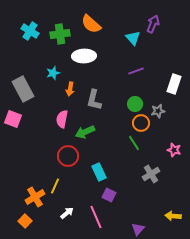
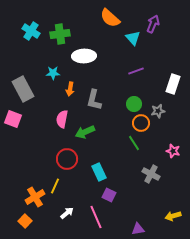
orange semicircle: moved 19 px right, 6 px up
cyan cross: moved 1 px right
cyan star: rotated 16 degrees clockwise
white rectangle: moved 1 px left
green circle: moved 1 px left
pink star: moved 1 px left, 1 px down
red circle: moved 1 px left, 3 px down
gray cross: rotated 30 degrees counterclockwise
yellow arrow: rotated 21 degrees counterclockwise
purple triangle: rotated 40 degrees clockwise
